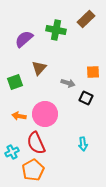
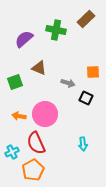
brown triangle: rotated 49 degrees counterclockwise
